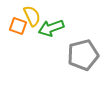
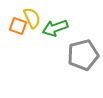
yellow semicircle: moved 2 px down
green arrow: moved 4 px right
